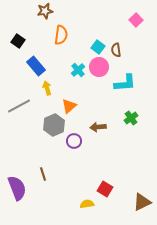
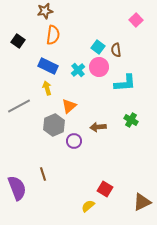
orange semicircle: moved 8 px left
blue rectangle: moved 12 px right; rotated 24 degrees counterclockwise
green cross: moved 2 px down; rotated 24 degrees counterclockwise
yellow semicircle: moved 1 px right, 2 px down; rotated 32 degrees counterclockwise
